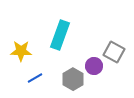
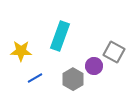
cyan rectangle: moved 1 px down
